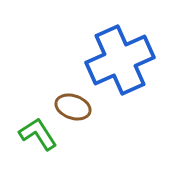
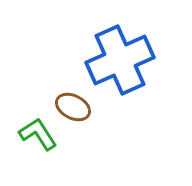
brown ellipse: rotated 8 degrees clockwise
